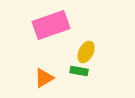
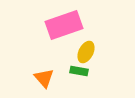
pink rectangle: moved 13 px right
orange triangle: rotated 40 degrees counterclockwise
